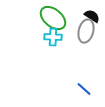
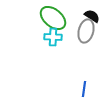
blue line: rotated 56 degrees clockwise
